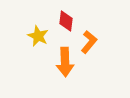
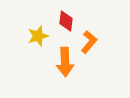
yellow star: rotated 30 degrees clockwise
